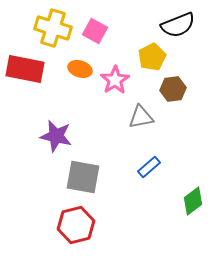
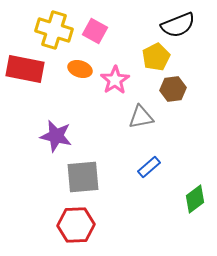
yellow cross: moved 1 px right, 2 px down
yellow pentagon: moved 4 px right
gray square: rotated 15 degrees counterclockwise
green diamond: moved 2 px right, 2 px up
red hexagon: rotated 12 degrees clockwise
